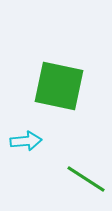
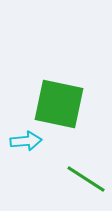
green square: moved 18 px down
